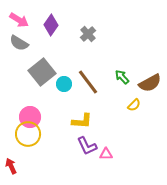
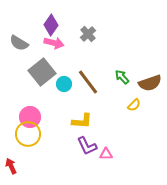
pink arrow: moved 35 px right, 23 px down; rotated 18 degrees counterclockwise
brown semicircle: rotated 10 degrees clockwise
